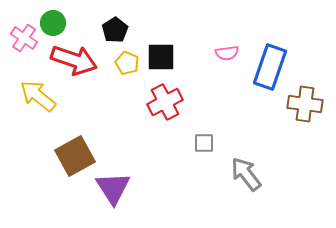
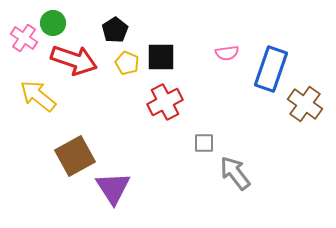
blue rectangle: moved 1 px right, 2 px down
brown cross: rotated 28 degrees clockwise
gray arrow: moved 11 px left, 1 px up
